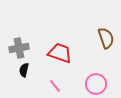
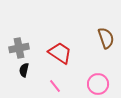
red trapezoid: rotated 15 degrees clockwise
pink circle: moved 2 px right
